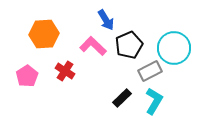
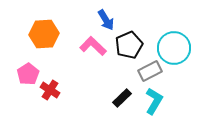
red cross: moved 15 px left, 19 px down
pink pentagon: moved 1 px right, 2 px up
